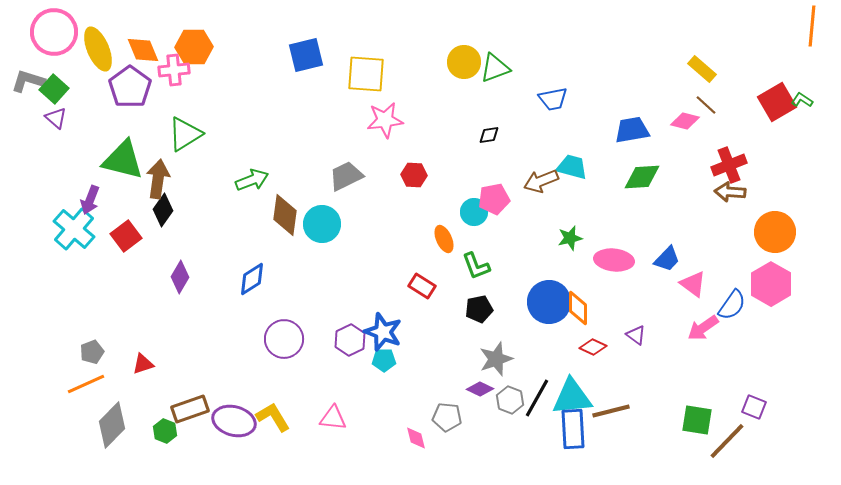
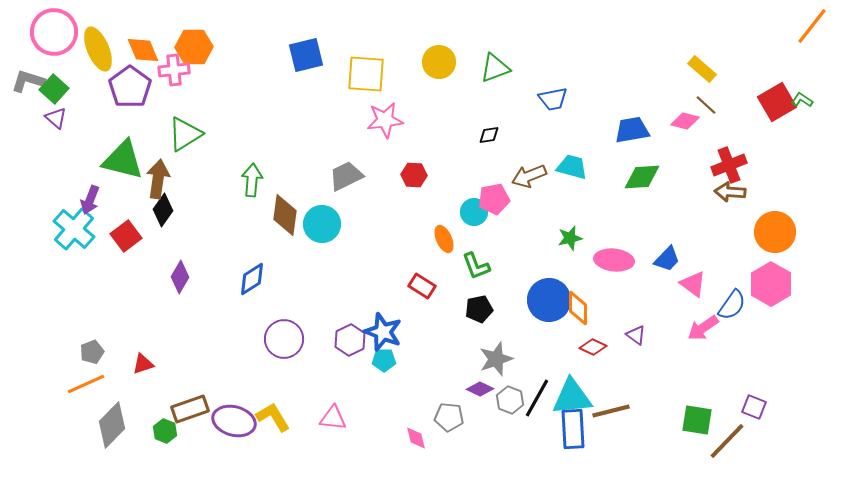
orange line at (812, 26): rotated 33 degrees clockwise
yellow circle at (464, 62): moved 25 px left
green arrow at (252, 180): rotated 64 degrees counterclockwise
brown arrow at (541, 181): moved 12 px left, 5 px up
blue circle at (549, 302): moved 2 px up
gray pentagon at (447, 417): moved 2 px right
